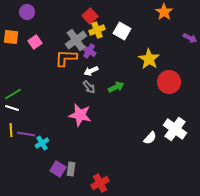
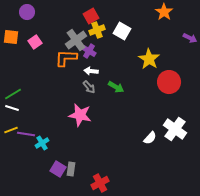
red square: moved 1 px right; rotated 14 degrees clockwise
white arrow: rotated 32 degrees clockwise
green arrow: rotated 56 degrees clockwise
yellow line: rotated 72 degrees clockwise
